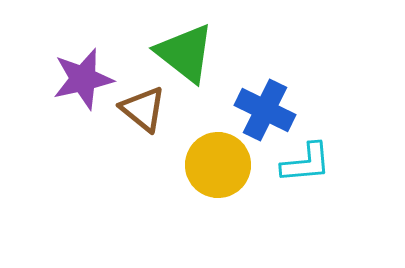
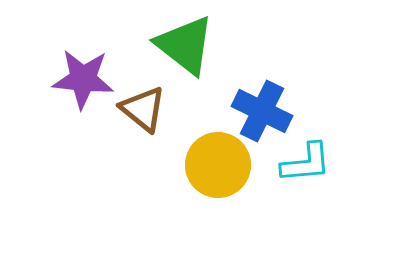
green triangle: moved 8 px up
purple star: rotated 18 degrees clockwise
blue cross: moved 3 px left, 1 px down
